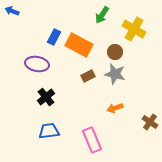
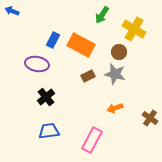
blue rectangle: moved 1 px left, 3 px down
orange rectangle: moved 2 px right
brown circle: moved 4 px right
brown cross: moved 4 px up
pink rectangle: rotated 50 degrees clockwise
